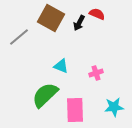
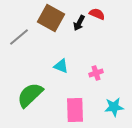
green semicircle: moved 15 px left
